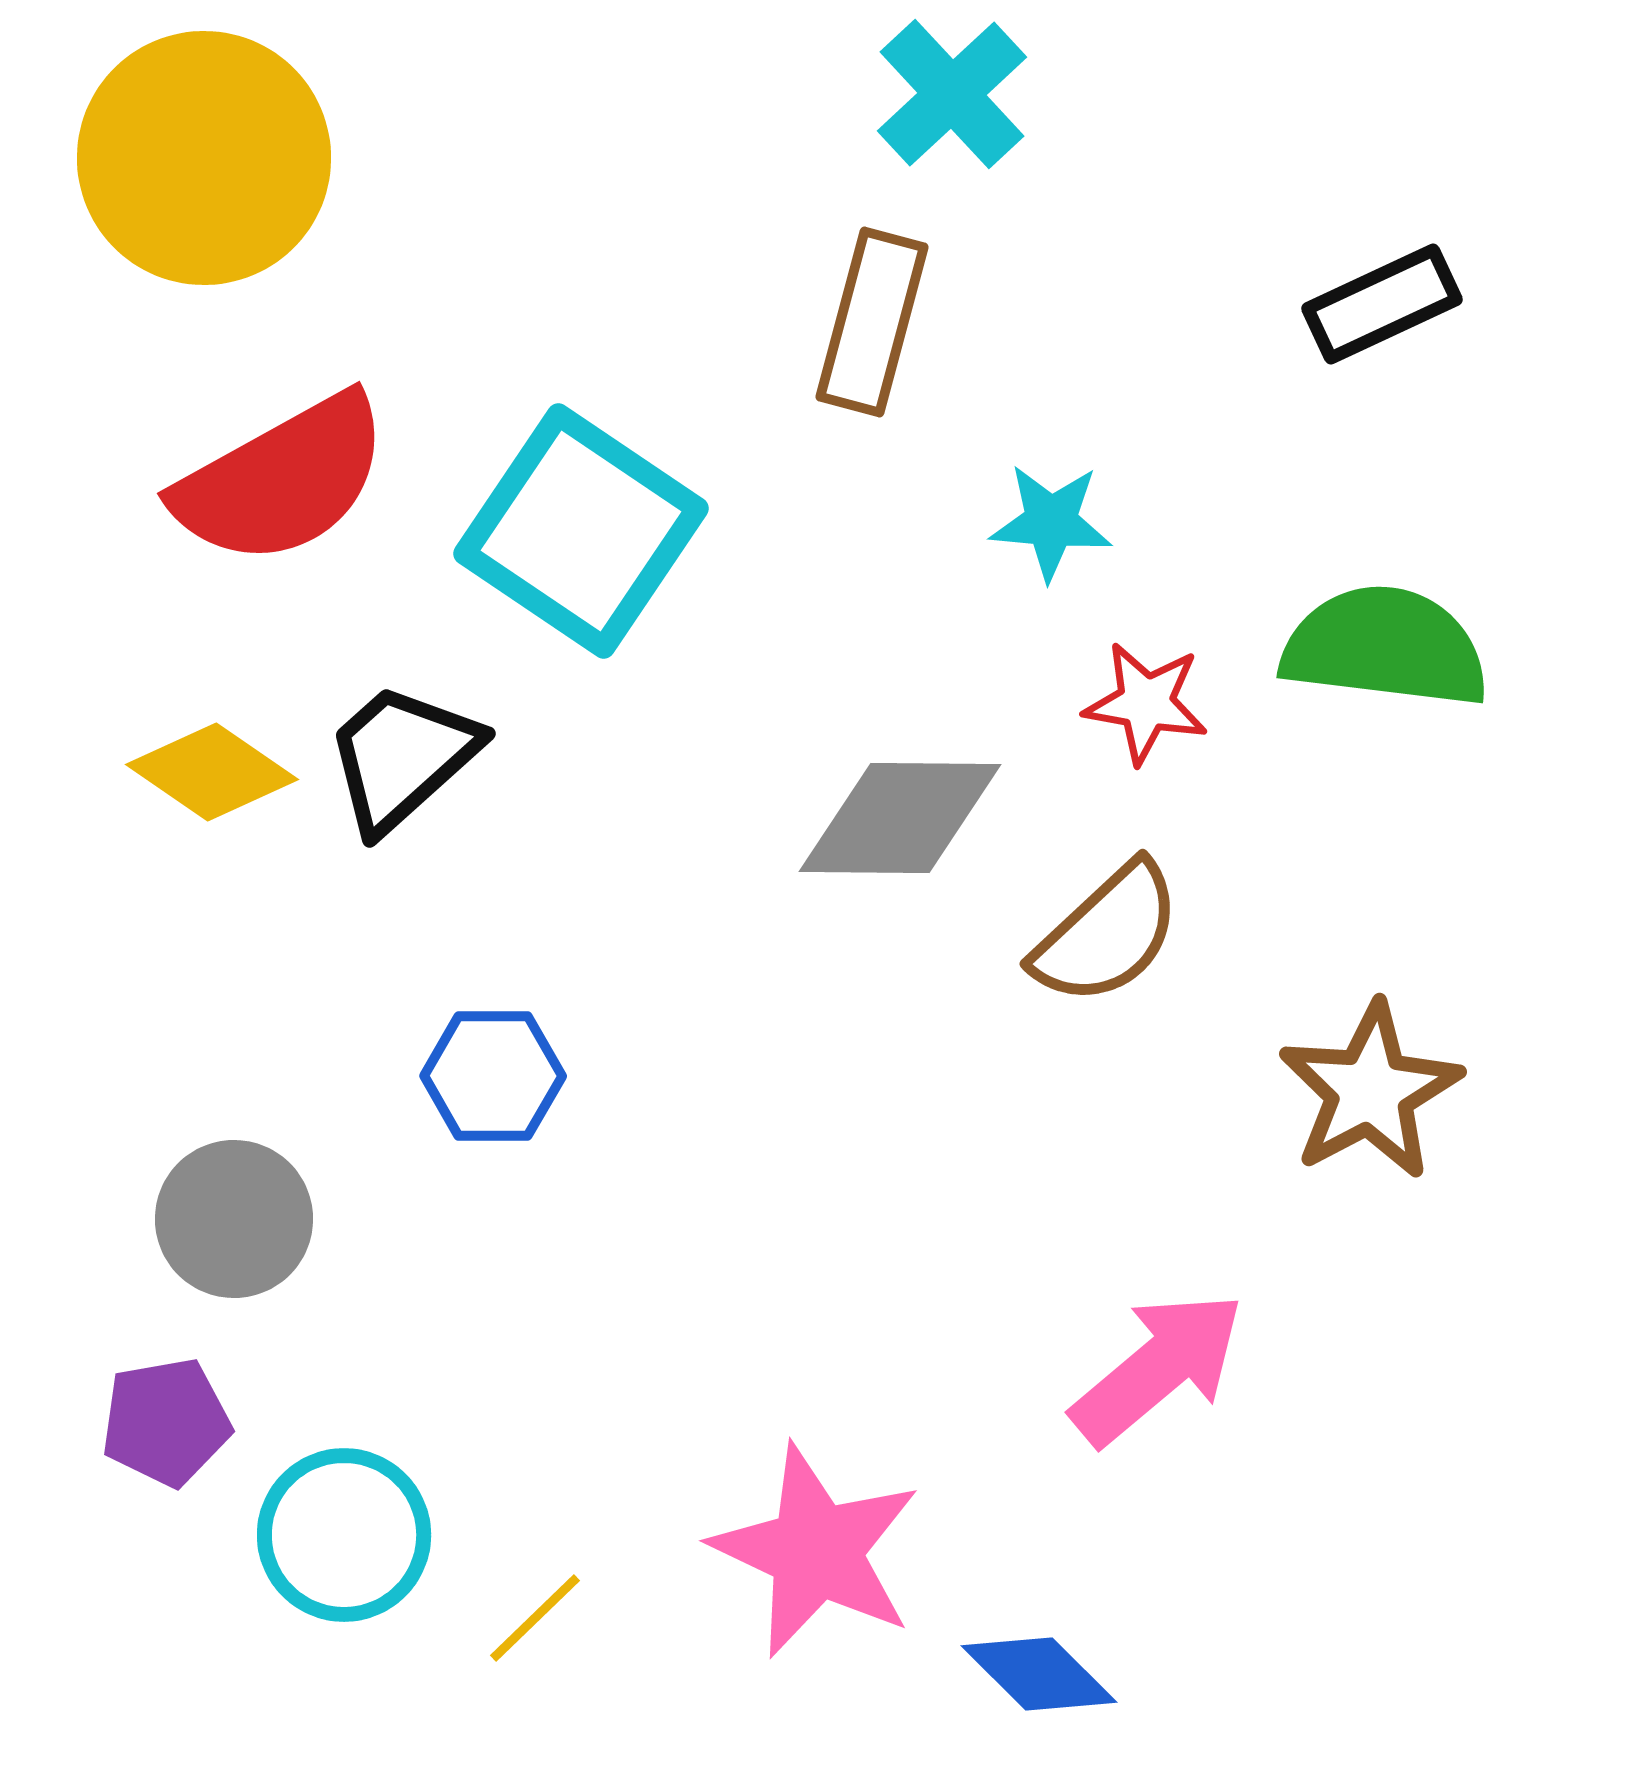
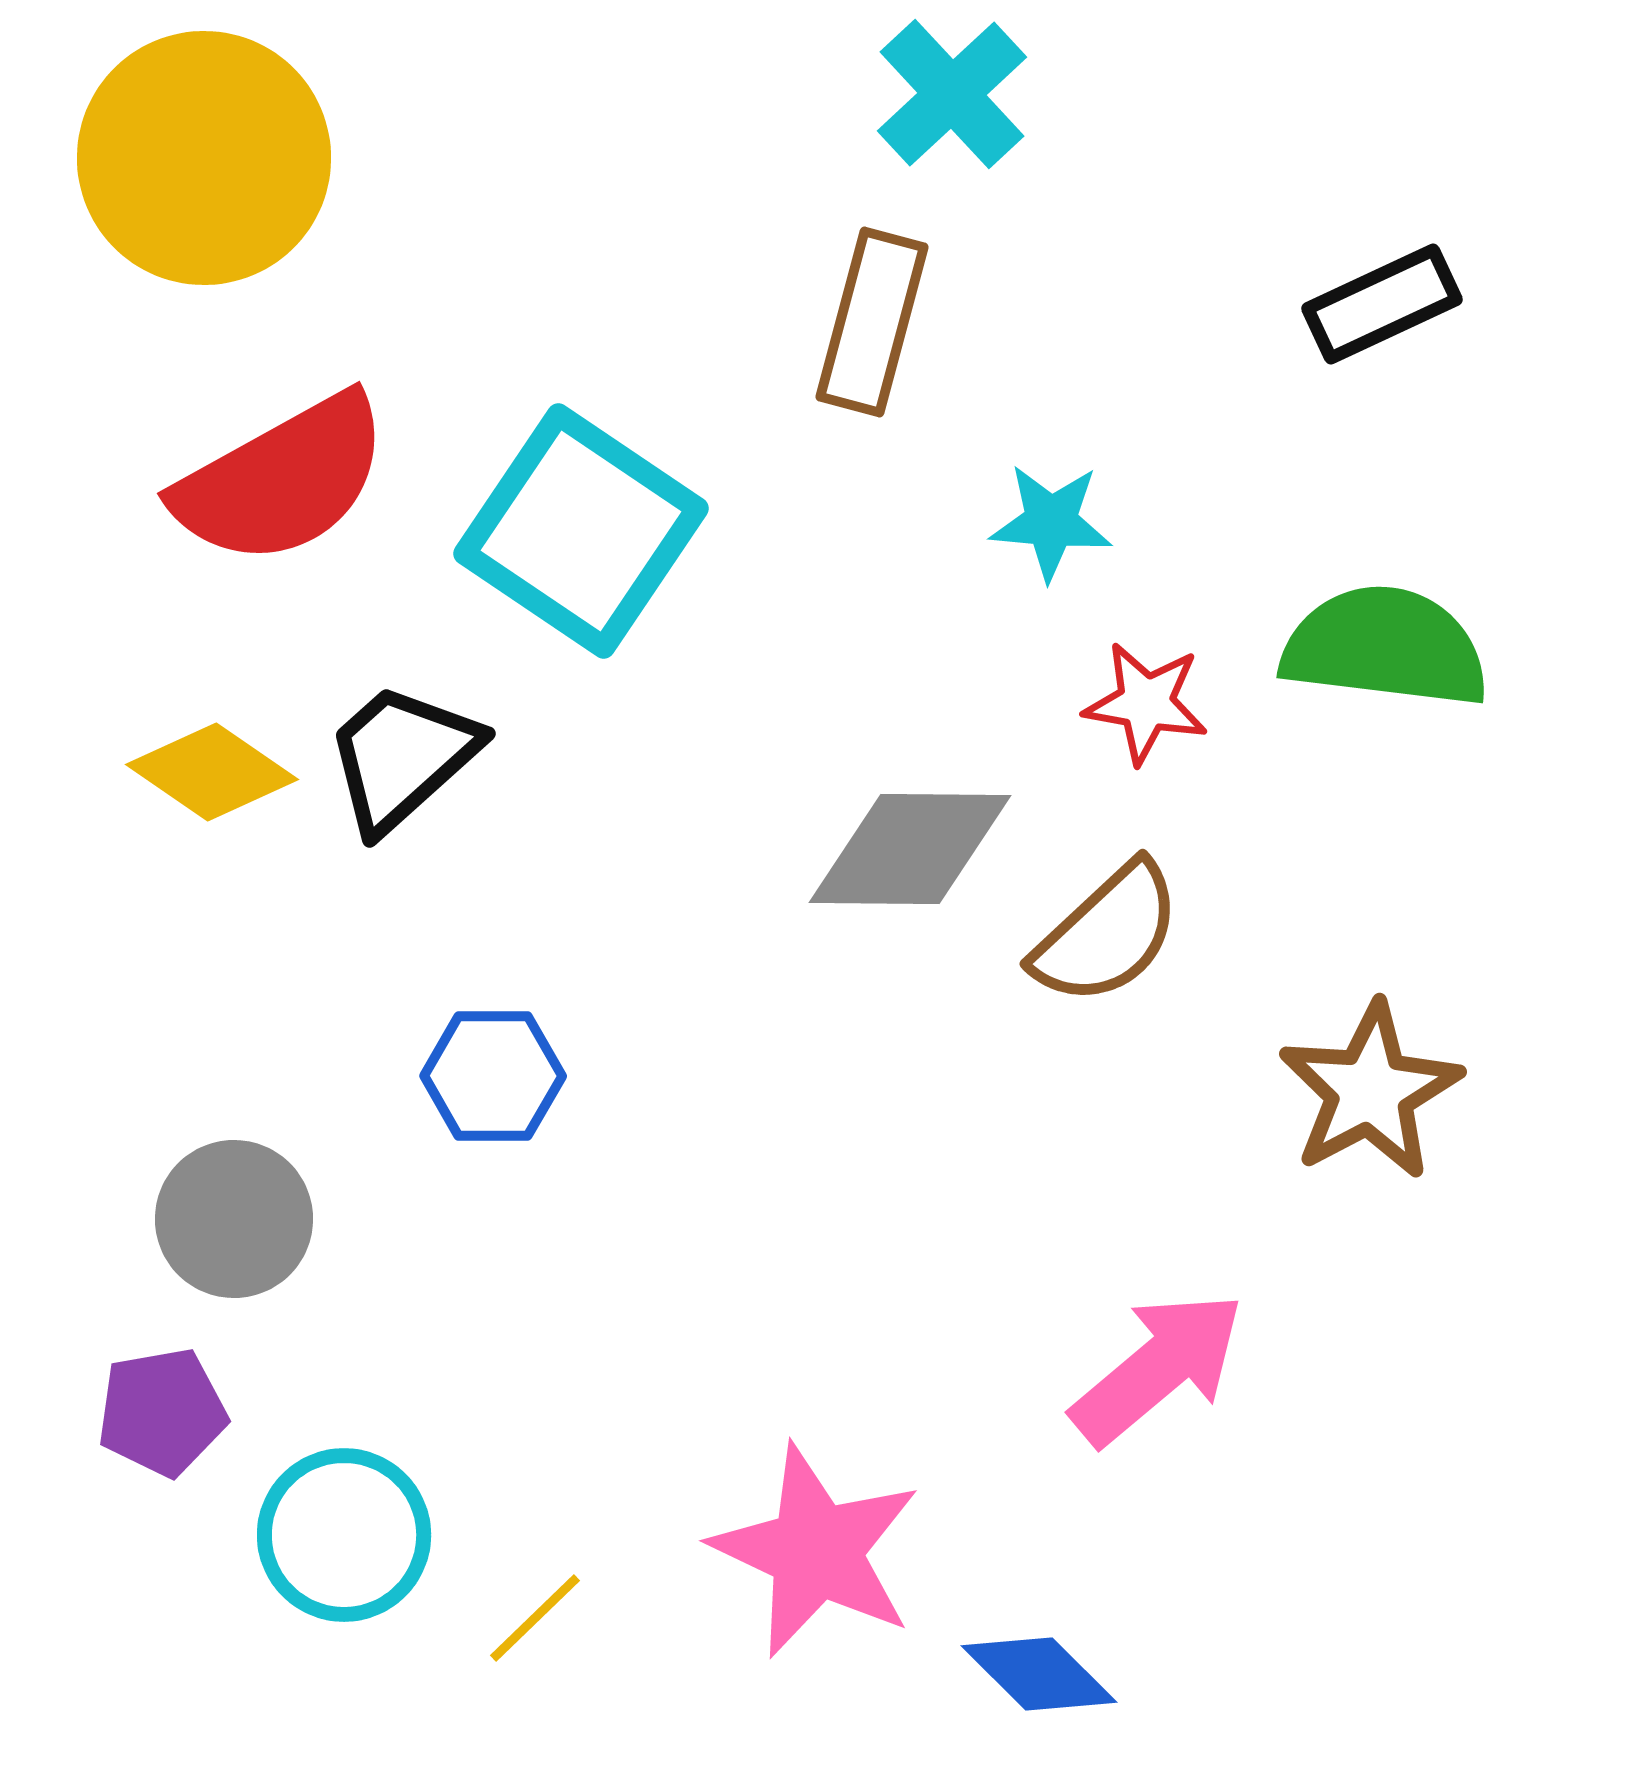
gray diamond: moved 10 px right, 31 px down
purple pentagon: moved 4 px left, 10 px up
